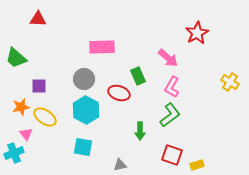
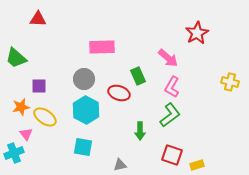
yellow cross: rotated 18 degrees counterclockwise
